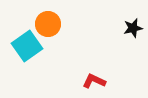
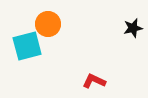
cyan square: rotated 20 degrees clockwise
